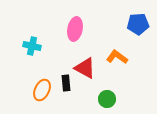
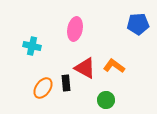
orange L-shape: moved 3 px left, 9 px down
orange ellipse: moved 1 px right, 2 px up; rotated 10 degrees clockwise
green circle: moved 1 px left, 1 px down
